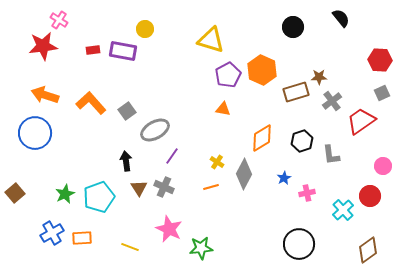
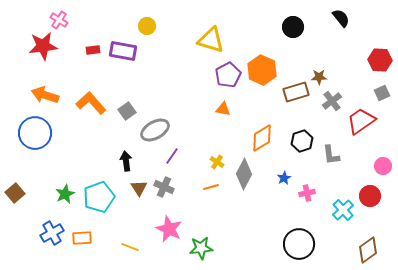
yellow circle at (145, 29): moved 2 px right, 3 px up
